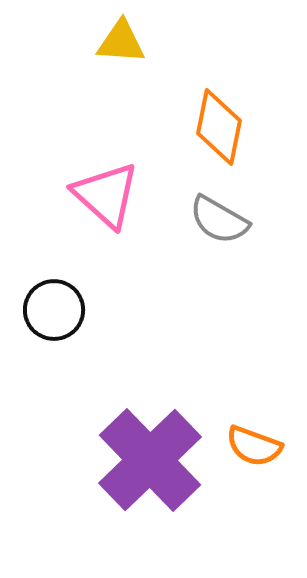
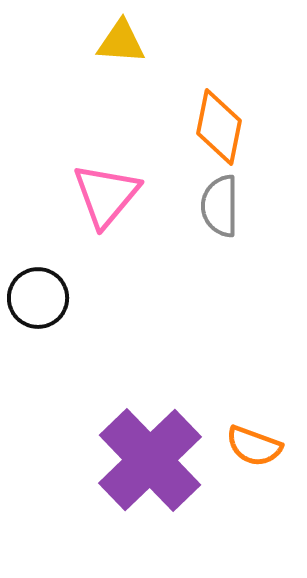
pink triangle: rotated 28 degrees clockwise
gray semicircle: moved 1 px right, 14 px up; rotated 60 degrees clockwise
black circle: moved 16 px left, 12 px up
